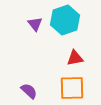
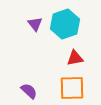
cyan hexagon: moved 4 px down
